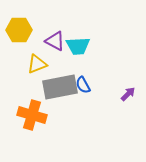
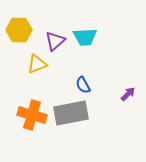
purple triangle: rotated 50 degrees clockwise
cyan trapezoid: moved 7 px right, 9 px up
gray rectangle: moved 11 px right, 26 px down
